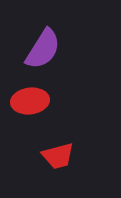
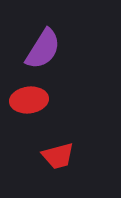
red ellipse: moved 1 px left, 1 px up
